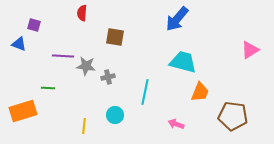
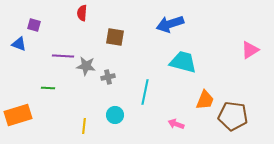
blue arrow: moved 7 px left, 5 px down; rotated 32 degrees clockwise
orange trapezoid: moved 5 px right, 8 px down
orange rectangle: moved 5 px left, 4 px down
